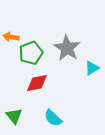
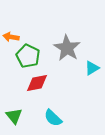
green pentagon: moved 3 px left, 3 px down; rotated 25 degrees counterclockwise
